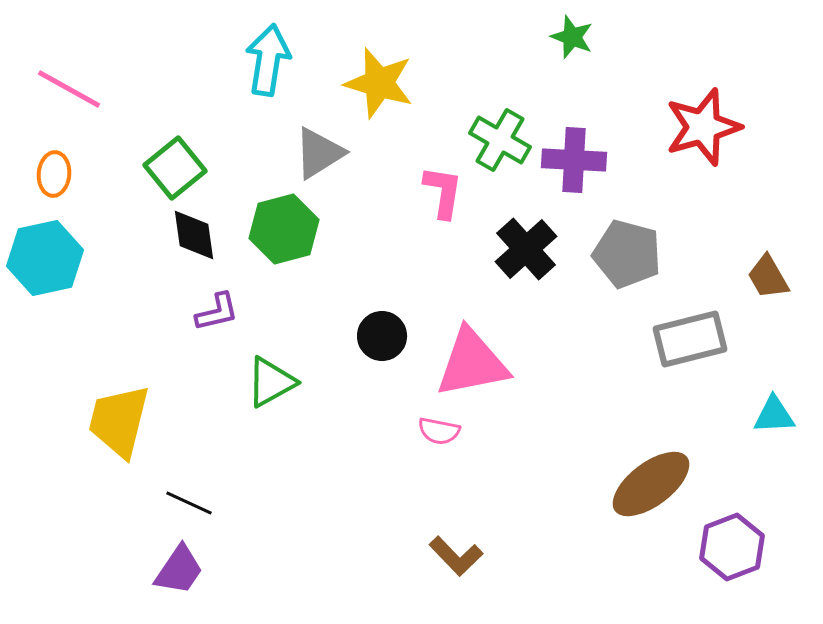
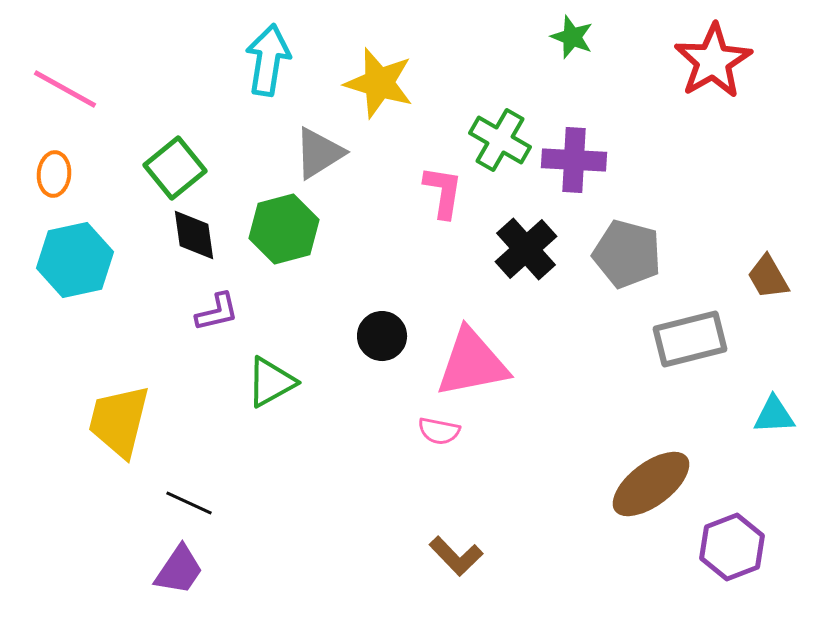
pink line: moved 4 px left
red star: moved 10 px right, 66 px up; rotated 14 degrees counterclockwise
cyan hexagon: moved 30 px right, 2 px down
